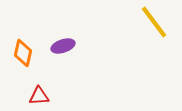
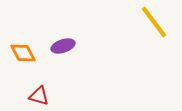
orange diamond: rotated 40 degrees counterclockwise
red triangle: rotated 20 degrees clockwise
